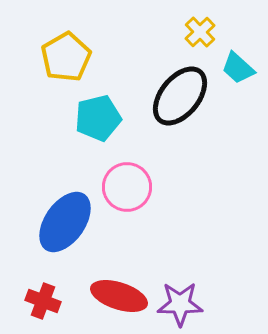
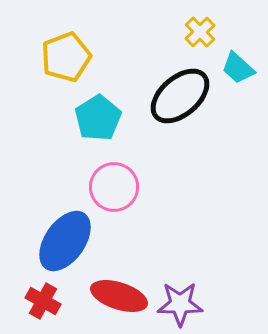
yellow pentagon: rotated 9 degrees clockwise
black ellipse: rotated 10 degrees clockwise
cyan pentagon: rotated 18 degrees counterclockwise
pink circle: moved 13 px left
blue ellipse: moved 19 px down
red cross: rotated 8 degrees clockwise
